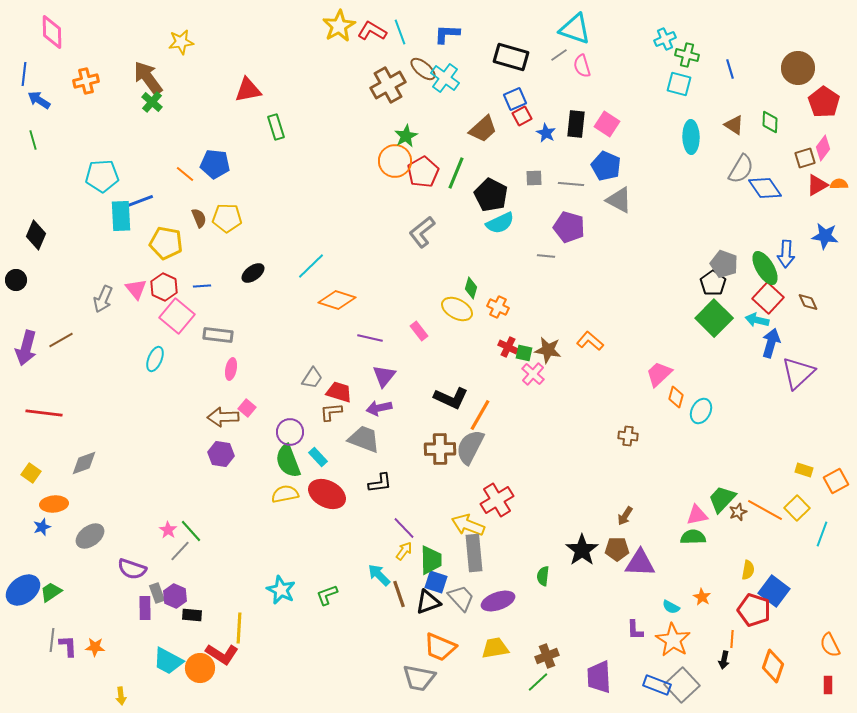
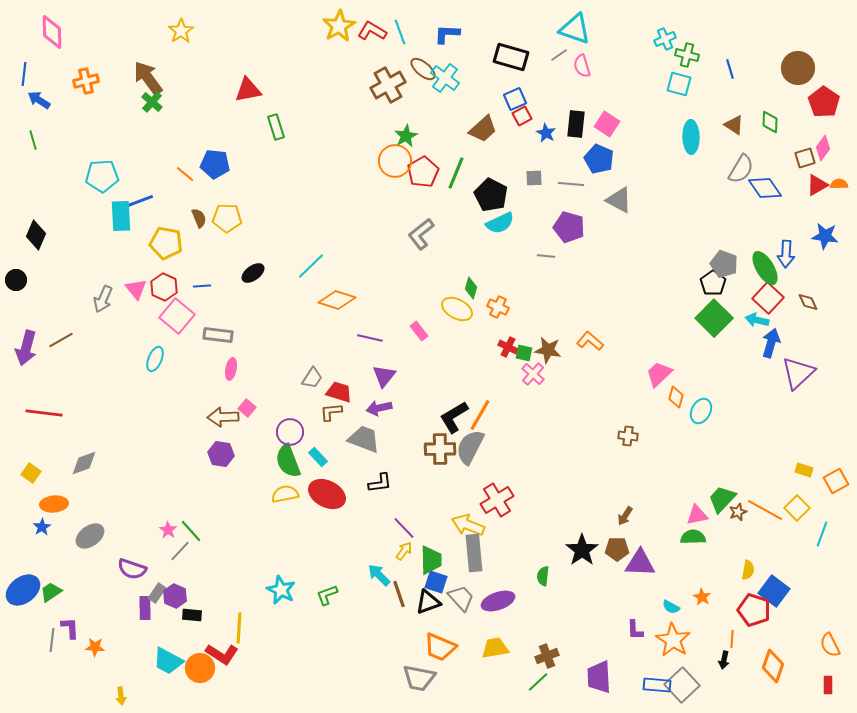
yellow star at (181, 42): moved 11 px up; rotated 25 degrees counterclockwise
blue pentagon at (606, 166): moved 7 px left, 7 px up
gray L-shape at (422, 232): moved 1 px left, 2 px down
black L-shape at (451, 398): moved 3 px right, 19 px down; rotated 124 degrees clockwise
blue star at (42, 527): rotated 12 degrees counterclockwise
gray rectangle at (157, 593): rotated 54 degrees clockwise
purple L-shape at (68, 646): moved 2 px right, 18 px up
blue rectangle at (657, 685): rotated 16 degrees counterclockwise
